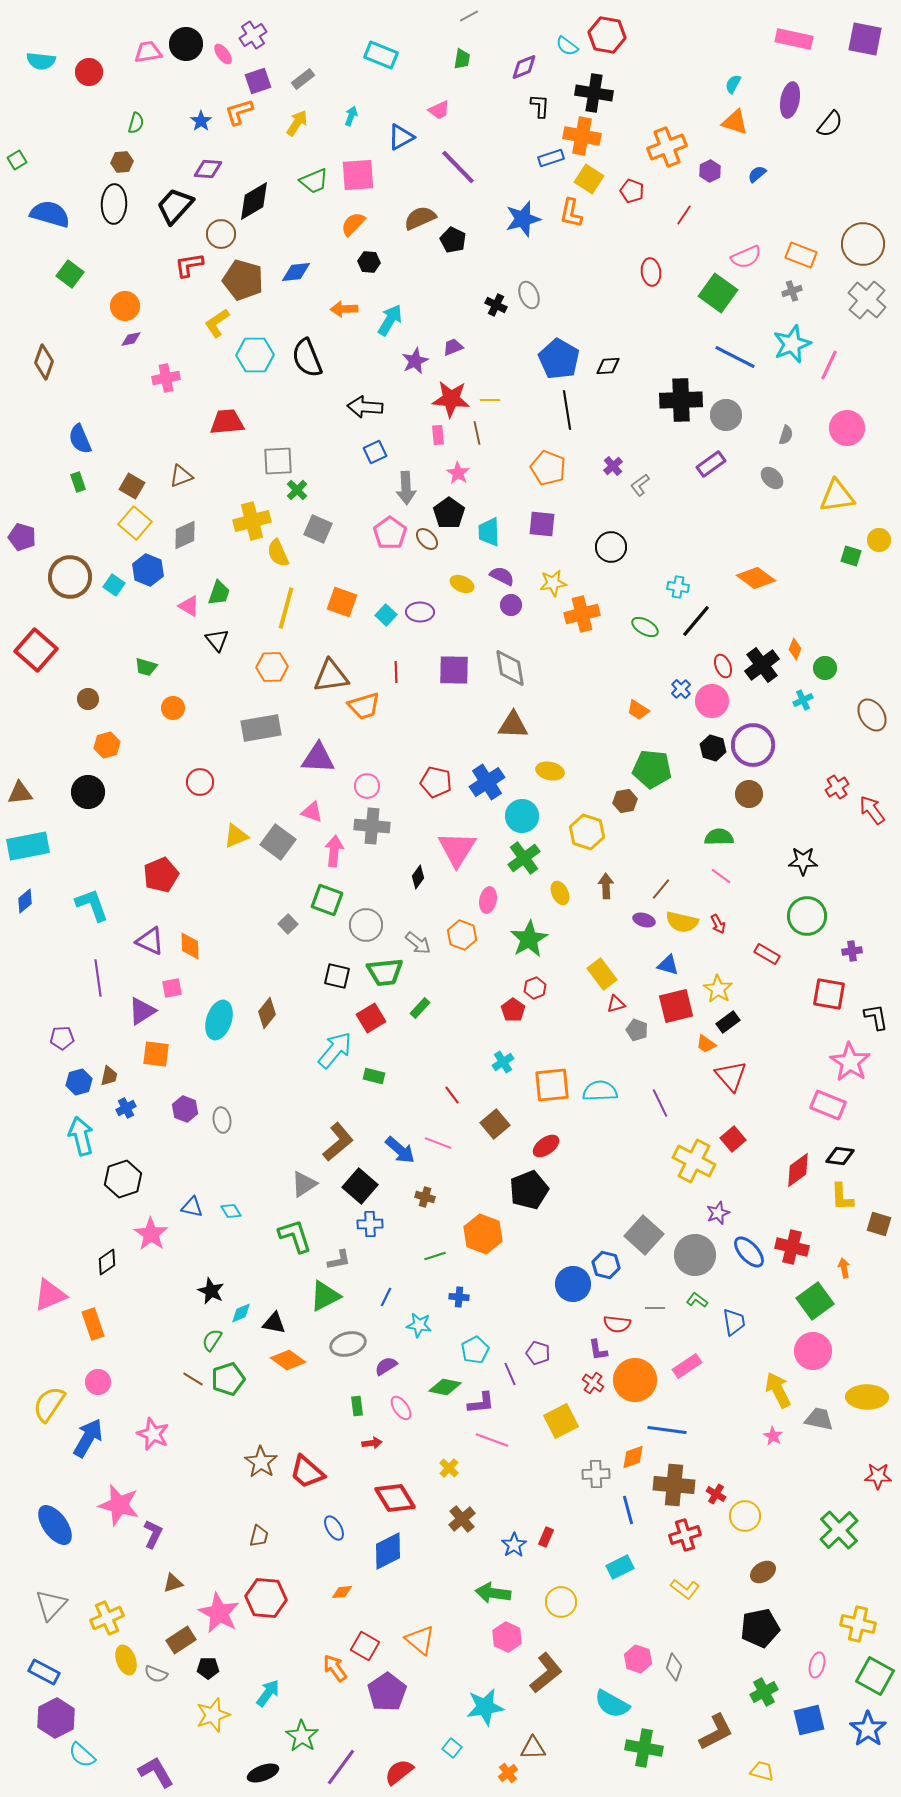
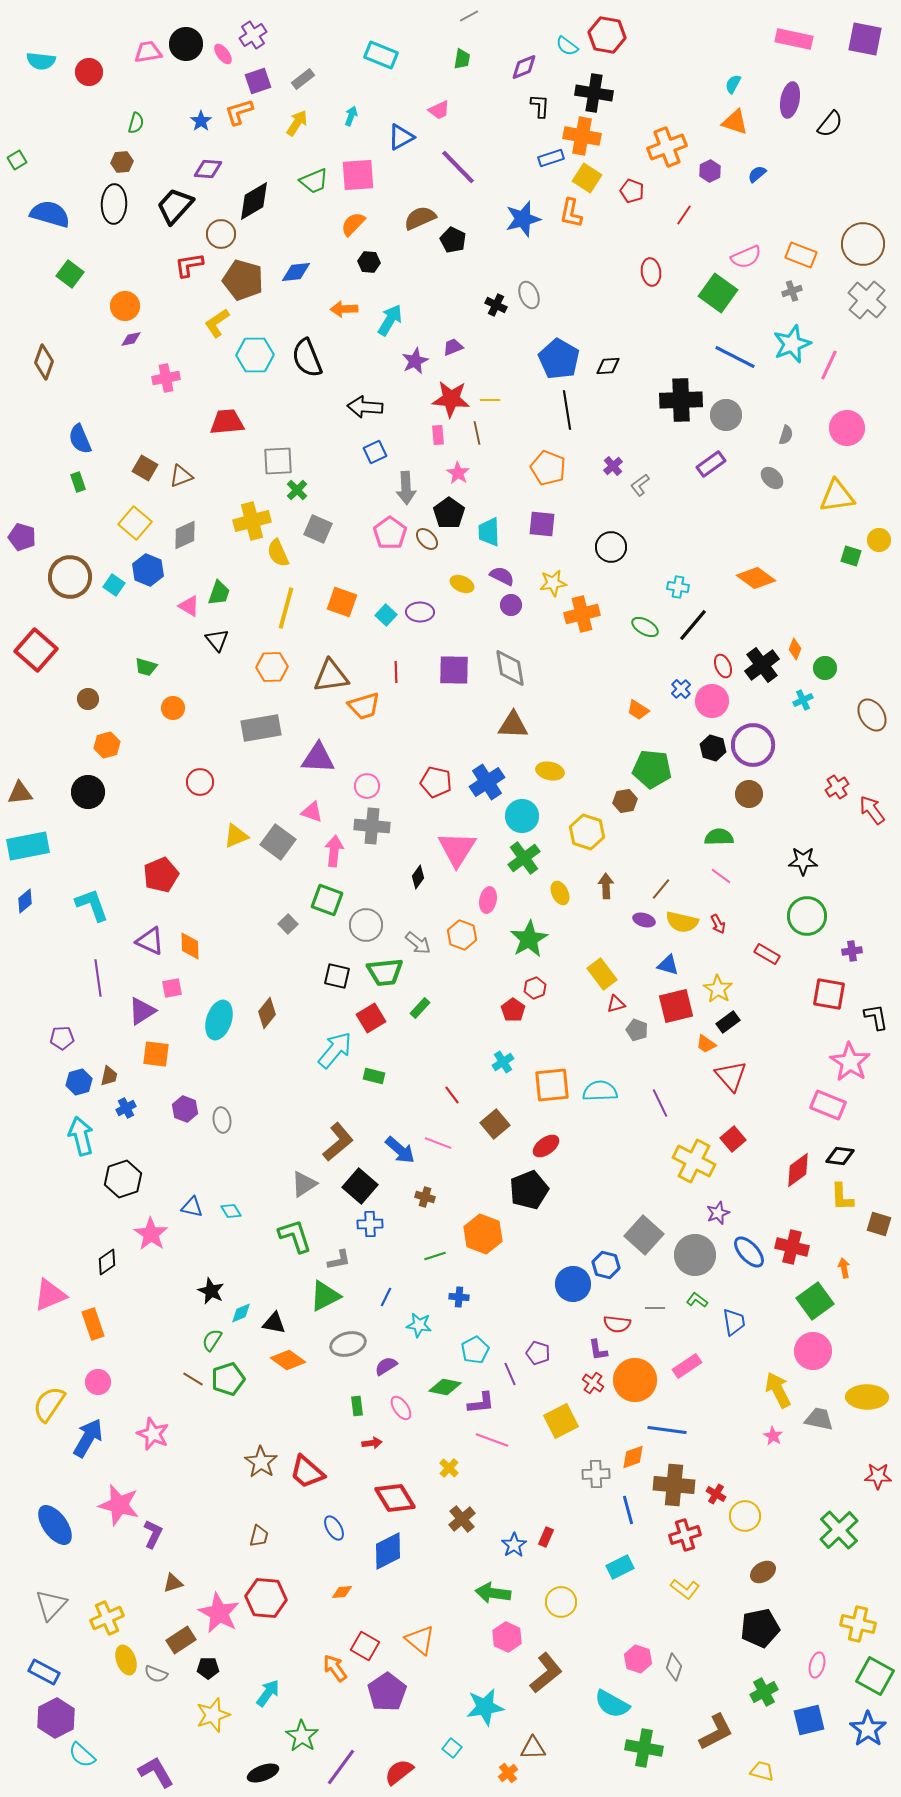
yellow square at (589, 179): moved 2 px left, 1 px up
brown square at (132, 486): moved 13 px right, 18 px up
black line at (696, 621): moved 3 px left, 4 px down
